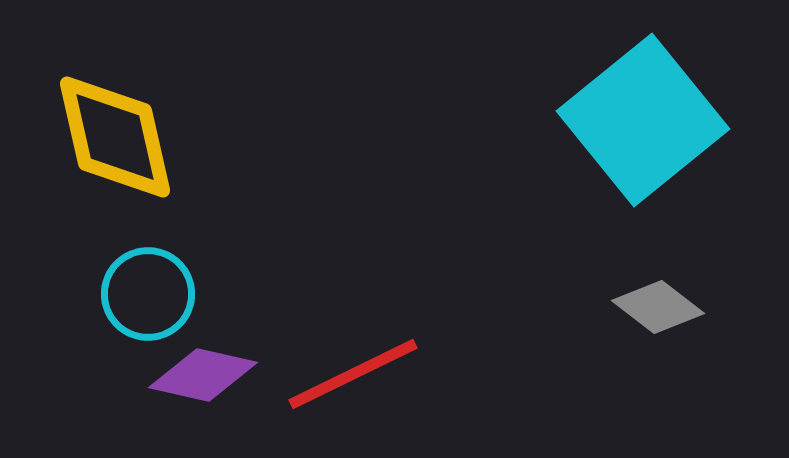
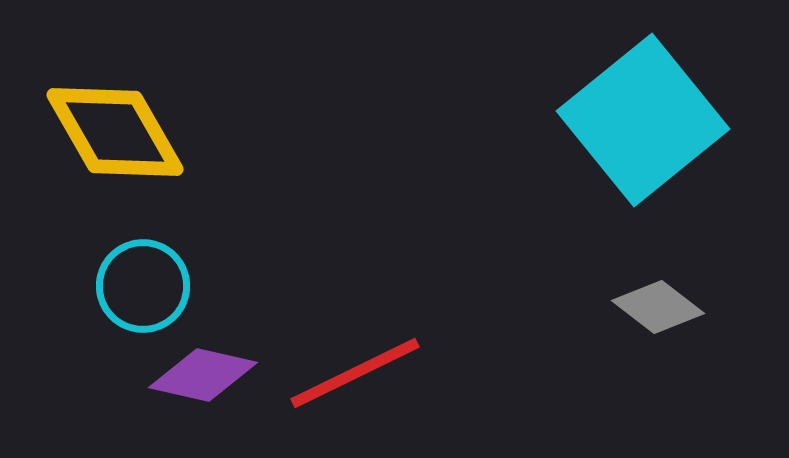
yellow diamond: moved 5 px up; rotated 17 degrees counterclockwise
cyan circle: moved 5 px left, 8 px up
red line: moved 2 px right, 1 px up
